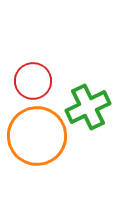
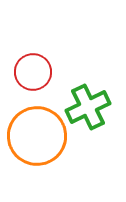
red circle: moved 9 px up
